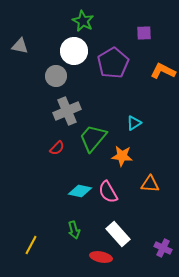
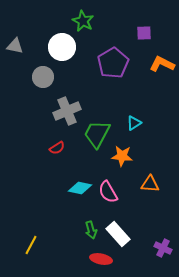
gray triangle: moved 5 px left
white circle: moved 12 px left, 4 px up
orange L-shape: moved 1 px left, 7 px up
gray circle: moved 13 px left, 1 px down
green trapezoid: moved 4 px right, 4 px up; rotated 12 degrees counterclockwise
red semicircle: rotated 14 degrees clockwise
cyan diamond: moved 3 px up
green arrow: moved 17 px right
red ellipse: moved 2 px down
